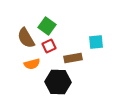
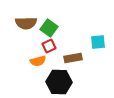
green square: moved 2 px right, 2 px down
brown semicircle: moved 15 px up; rotated 60 degrees counterclockwise
cyan square: moved 2 px right
orange semicircle: moved 6 px right, 3 px up
black hexagon: moved 1 px right
